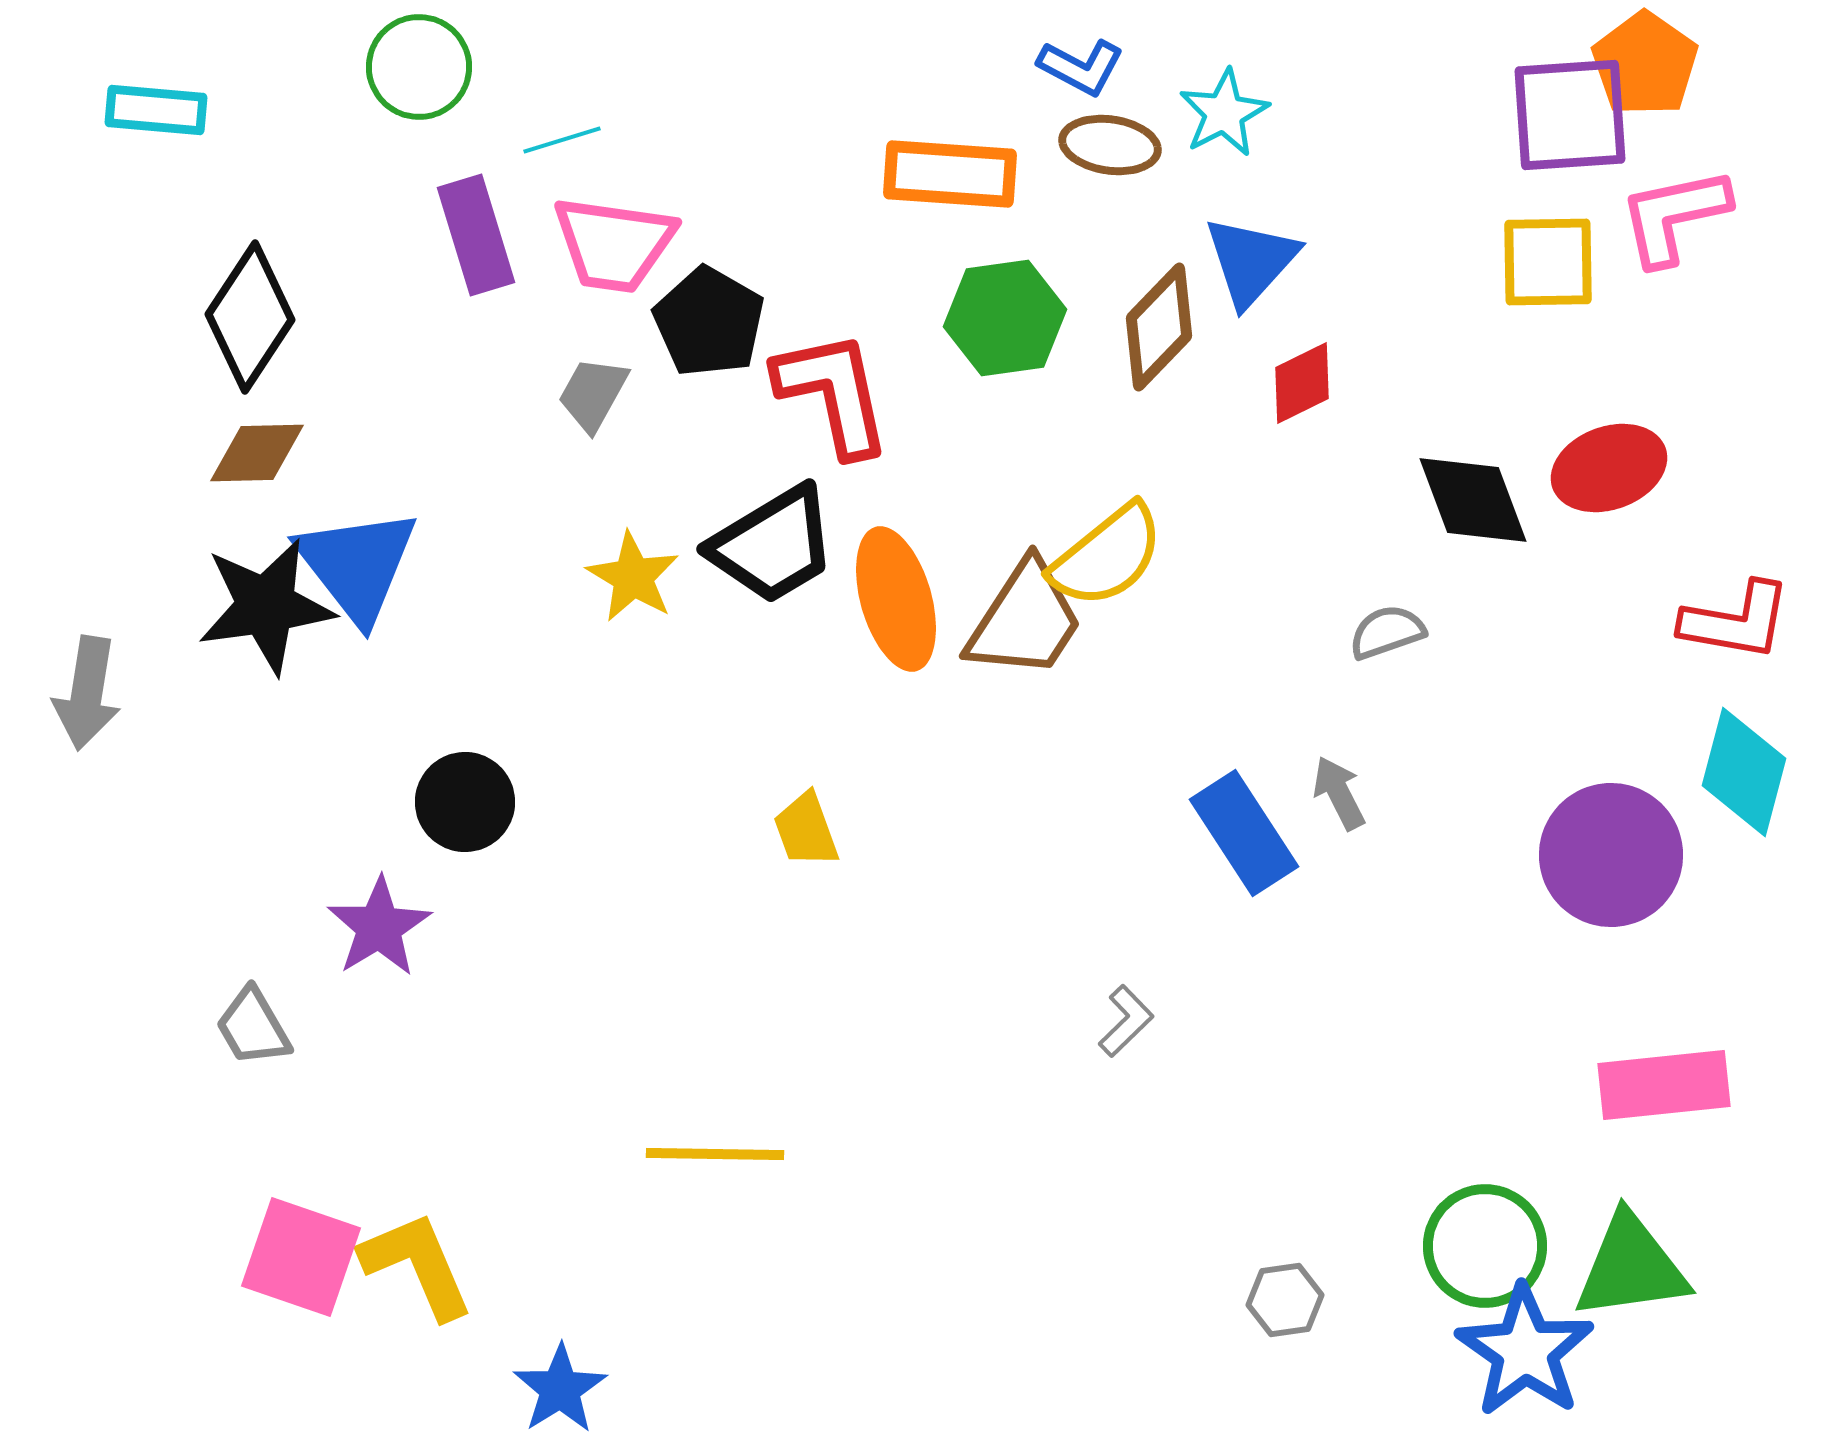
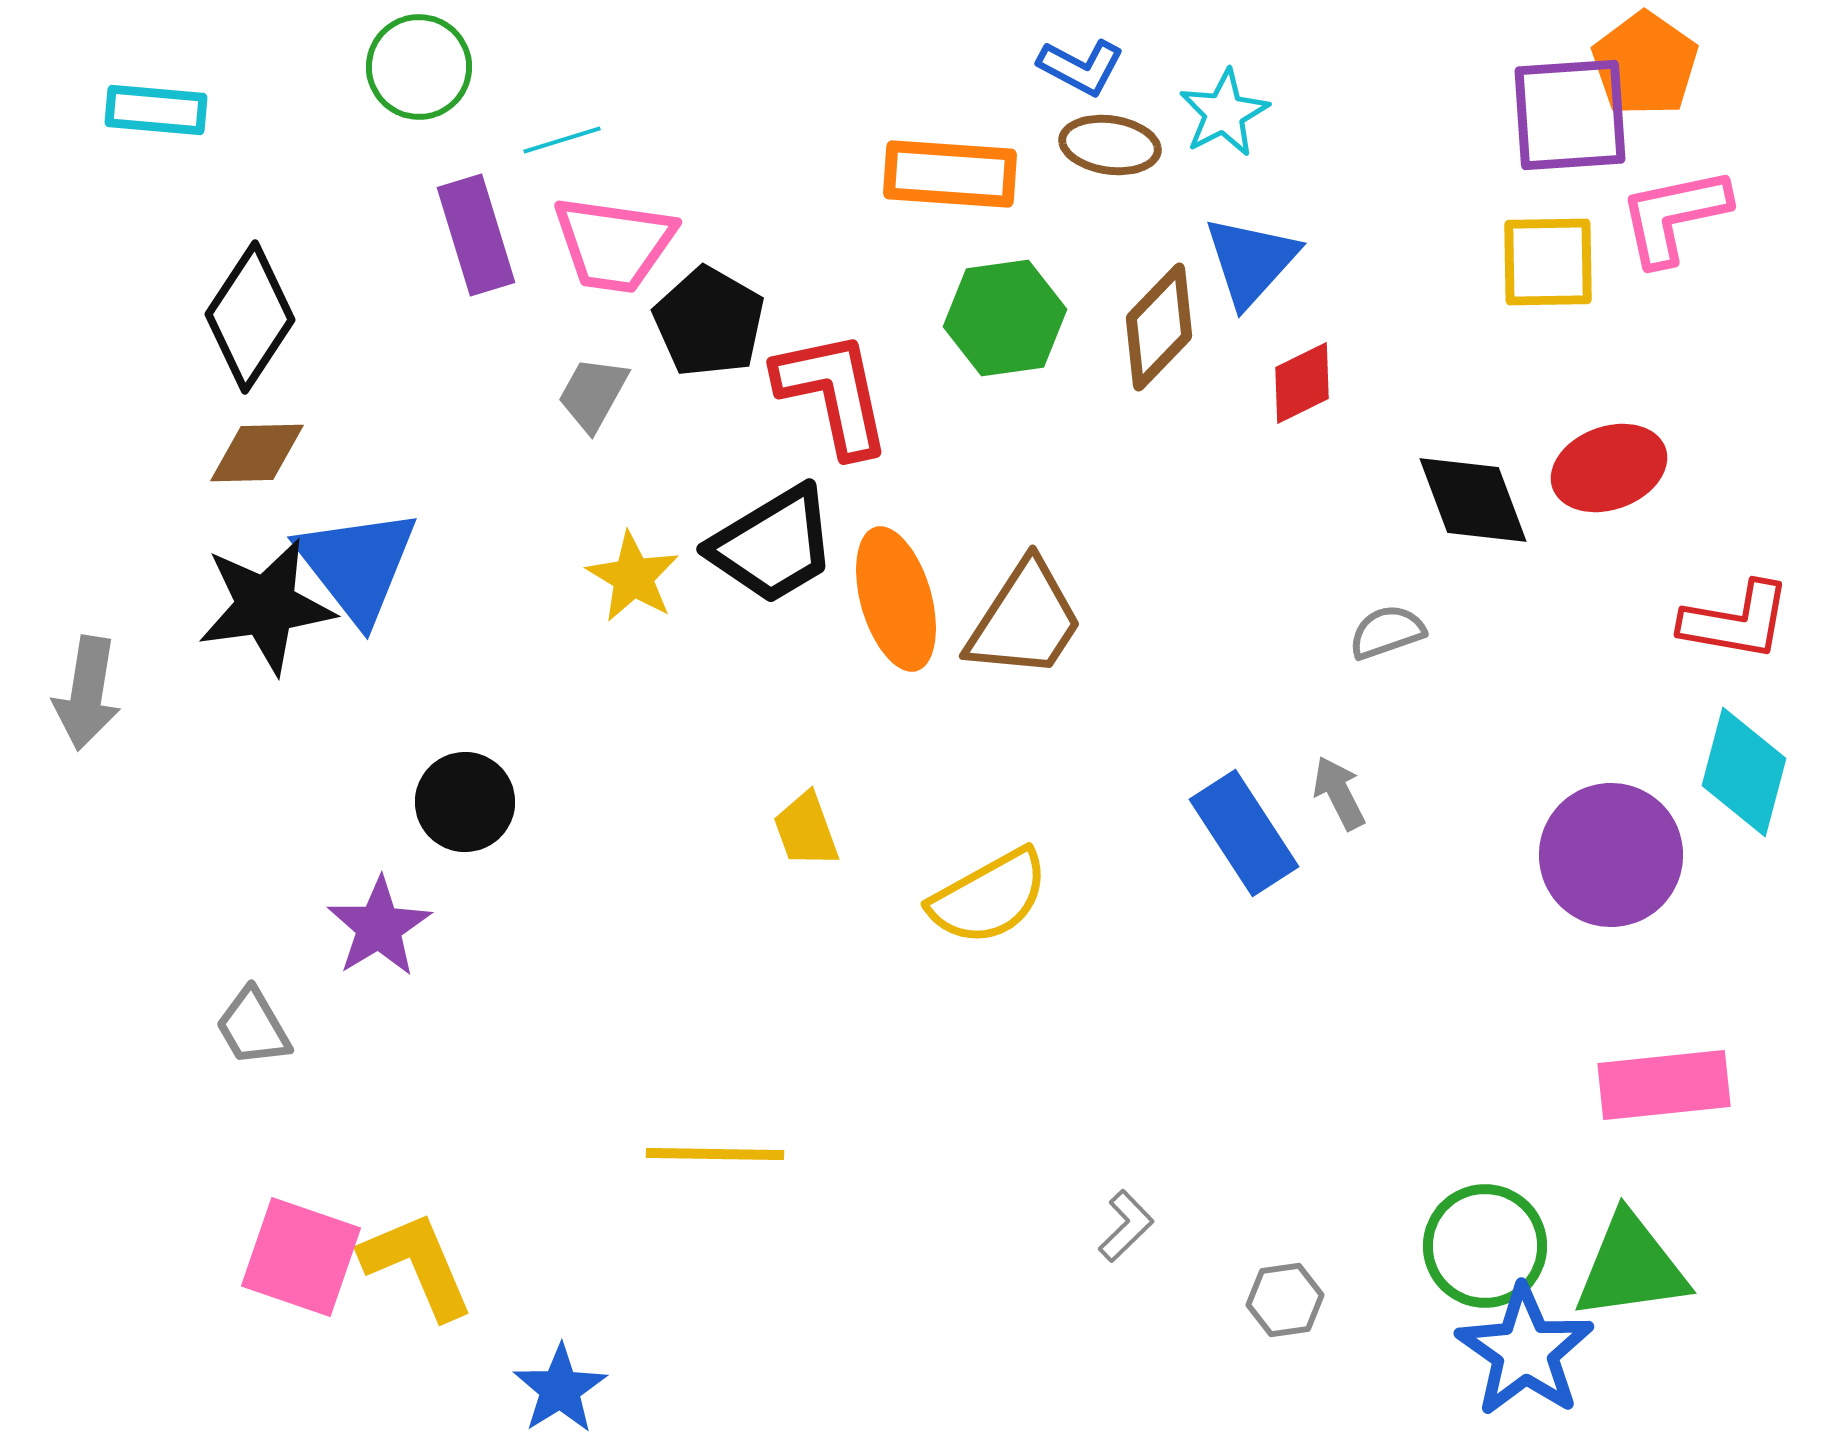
yellow semicircle at (1107, 556): moved 118 px left, 341 px down; rotated 10 degrees clockwise
gray L-shape at (1126, 1021): moved 205 px down
